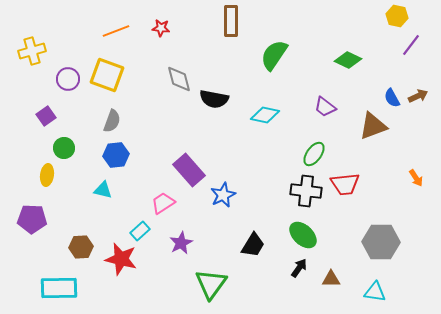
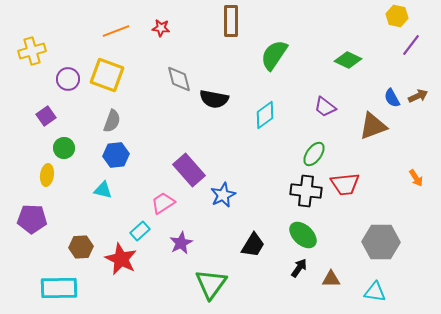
cyan diamond at (265, 115): rotated 48 degrees counterclockwise
red star at (121, 259): rotated 12 degrees clockwise
